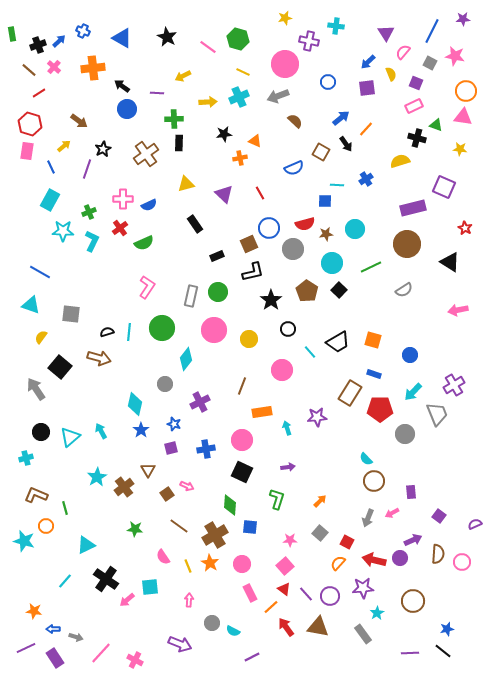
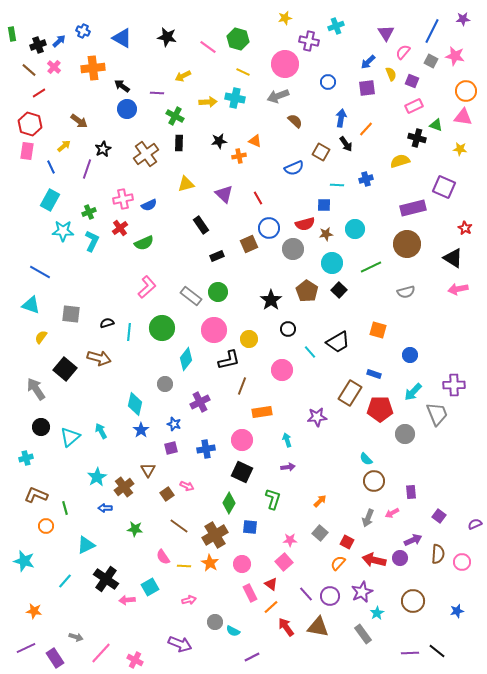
cyan cross at (336, 26): rotated 28 degrees counterclockwise
black star at (167, 37): rotated 18 degrees counterclockwise
gray square at (430, 63): moved 1 px right, 2 px up
purple square at (416, 83): moved 4 px left, 2 px up
cyan cross at (239, 97): moved 4 px left, 1 px down; rotated 36 degrees clockwise
blue arrow at (341, 118): rotated 42 degrees counterclockwise
green cross at (174, 119): moved 1 px right, 3 px up; rotated 30 degrees clockwise
black star at (224, 134): moved 5 px left, 7 px down
orange cross at (240, 158): moved 1 px left, 2 px up
blue cross at (366, 179): rotated 16 degrees clockwise
red line at (260, 193): moved 2 px left, 5 px down
pink cross at (123, 199): rotated 12 degrees counterclockwise
blue square at (325, 201): moved 1 px left, 4 px down
black rectangle at (195, 224): moved 6 px right, 1 px down
black triangle at (450, 262): moved 3 px right, 4 px up
black L-shape at (253, 272): moved 24 px left, 88 px down
pink L-shape at (147, 287): rotated 15 degrees clockwise
gray semicircle at (404, 290): moved 2 px right, 2 px down; rotated 18 degrees clockwise
gray rectangle at (191, 296): rotated 65 degrees counterclockwise
pink arrow at (458, 310): moved 21 px up
black semicircle at (107, 332): moved 9 px up
orange square at (373, 340): moved 5 px right, 10 px up
black square at (60, 367): moved 5 px right, 2 px down
purple cross at (454, 385): rotated 30 degrees clockwise
cyan arrow at (287, 428): moved 12 px down
black circle at (41, 432): moved 5 px up
green L-shape at (277, 499): moved 4 px left
green diamond at (230, 505): moved 1 px left, 2 px up; rotated 25 degrees clockwise
cyan star at (24, 541): moved 20 px down
yellow line at (188, 566): moved 4 px left; rotated 64 degrees counterclockwise
pink square at (285, 566): moved 1 px left, 4 px up
cyan square at (150, 587): rotated 24 degrees counterclockwise
purple star at (363, 588): moved 1 px left, 4 px down; rotated 20 degrees counterclockwise
red triangle at (284, 589): moved 13 px left, 5 px up
pink arrow at (127, 600): rotated 35 degrees clockwise
pink arrow at (189, 600): rotated 72 degrees clockwise
gray circle at (212, 623): moved 3 px right, 1 px up
blue arrow at (53, 629): moved 52 px right, 121 px up
blue star at (447, 629): moved 10 px right, 18 px up
black line at (443, 651): moved 6 px left
